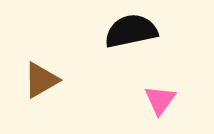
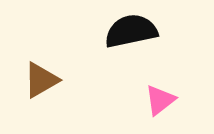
pink triangle: rotated 16 degrees clockwise
